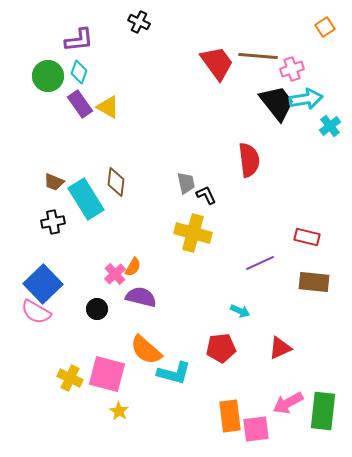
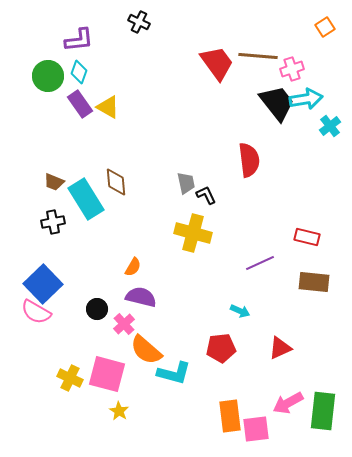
brown diamond at (116, 182): rotated 12 degrees counterclockwise
pink cross at (115, 274): moved 9 px right, 50 px down
